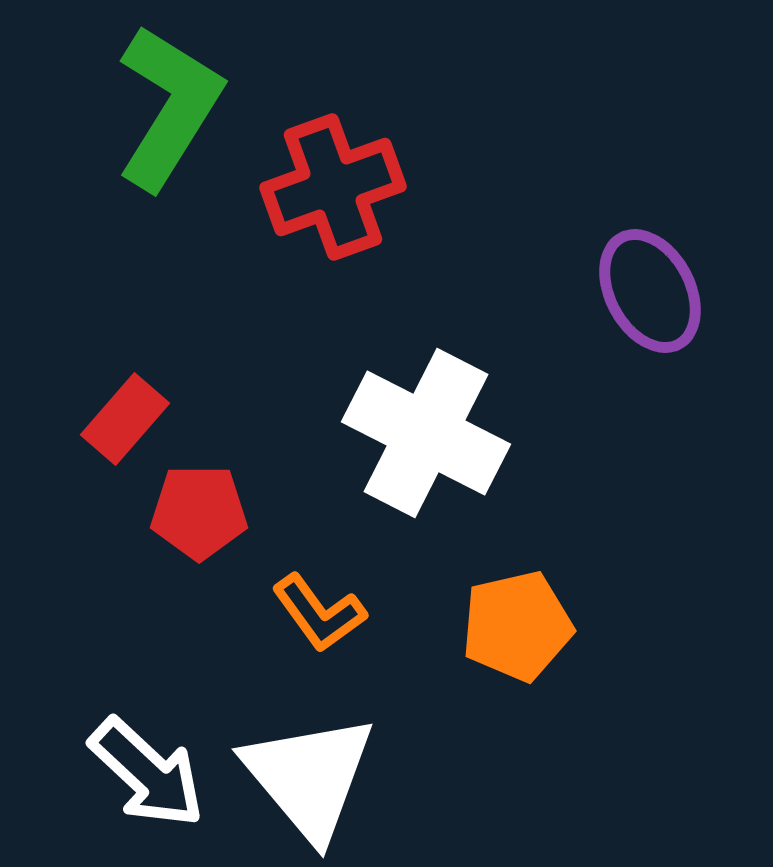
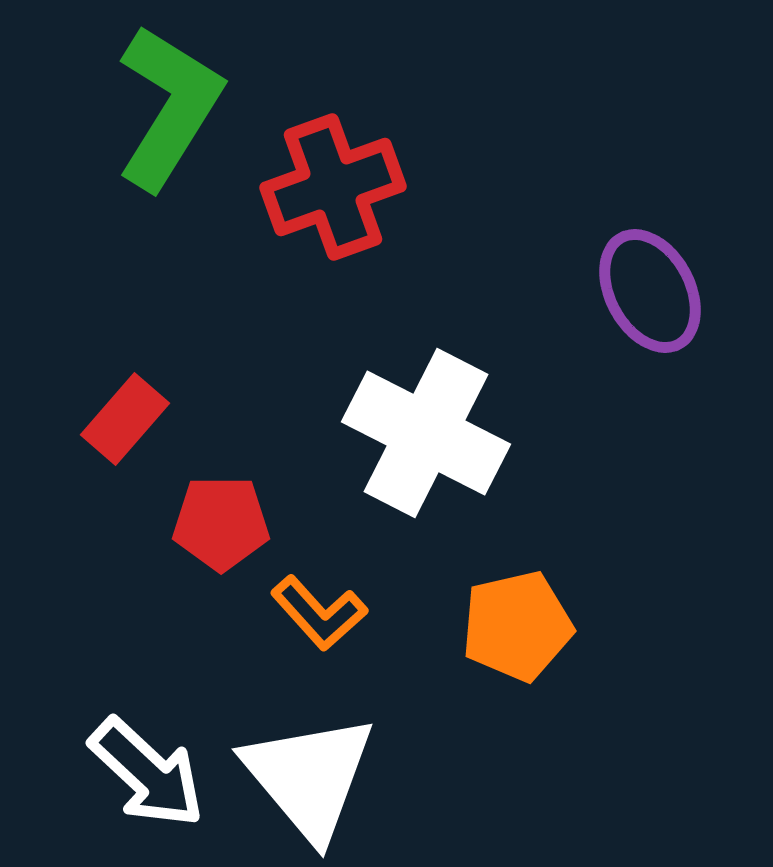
red pentagon: moved 22 px right, 11 px down
orange L-shape: rotated 6 degrees counterclockwise
